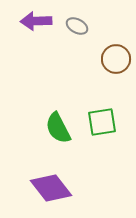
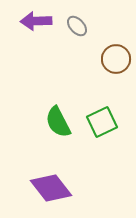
gray ellipse: rotated 20 degrees clockwise
green square: rotated 16 degrees counterclockwise
green semicircle: moved 6 px up
